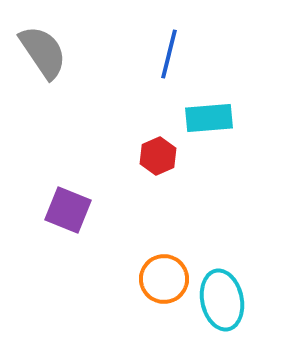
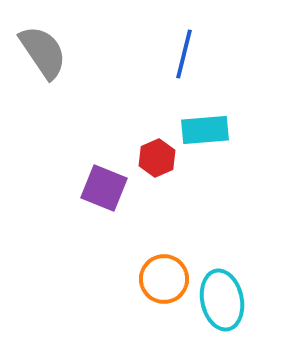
blue line: moved 15 px right
cyan rectangle: moved 4 px left, 12 px down
red hexagon: moved 1 px left, 2 px down
purple square: moved 36 px right, 22 px up
